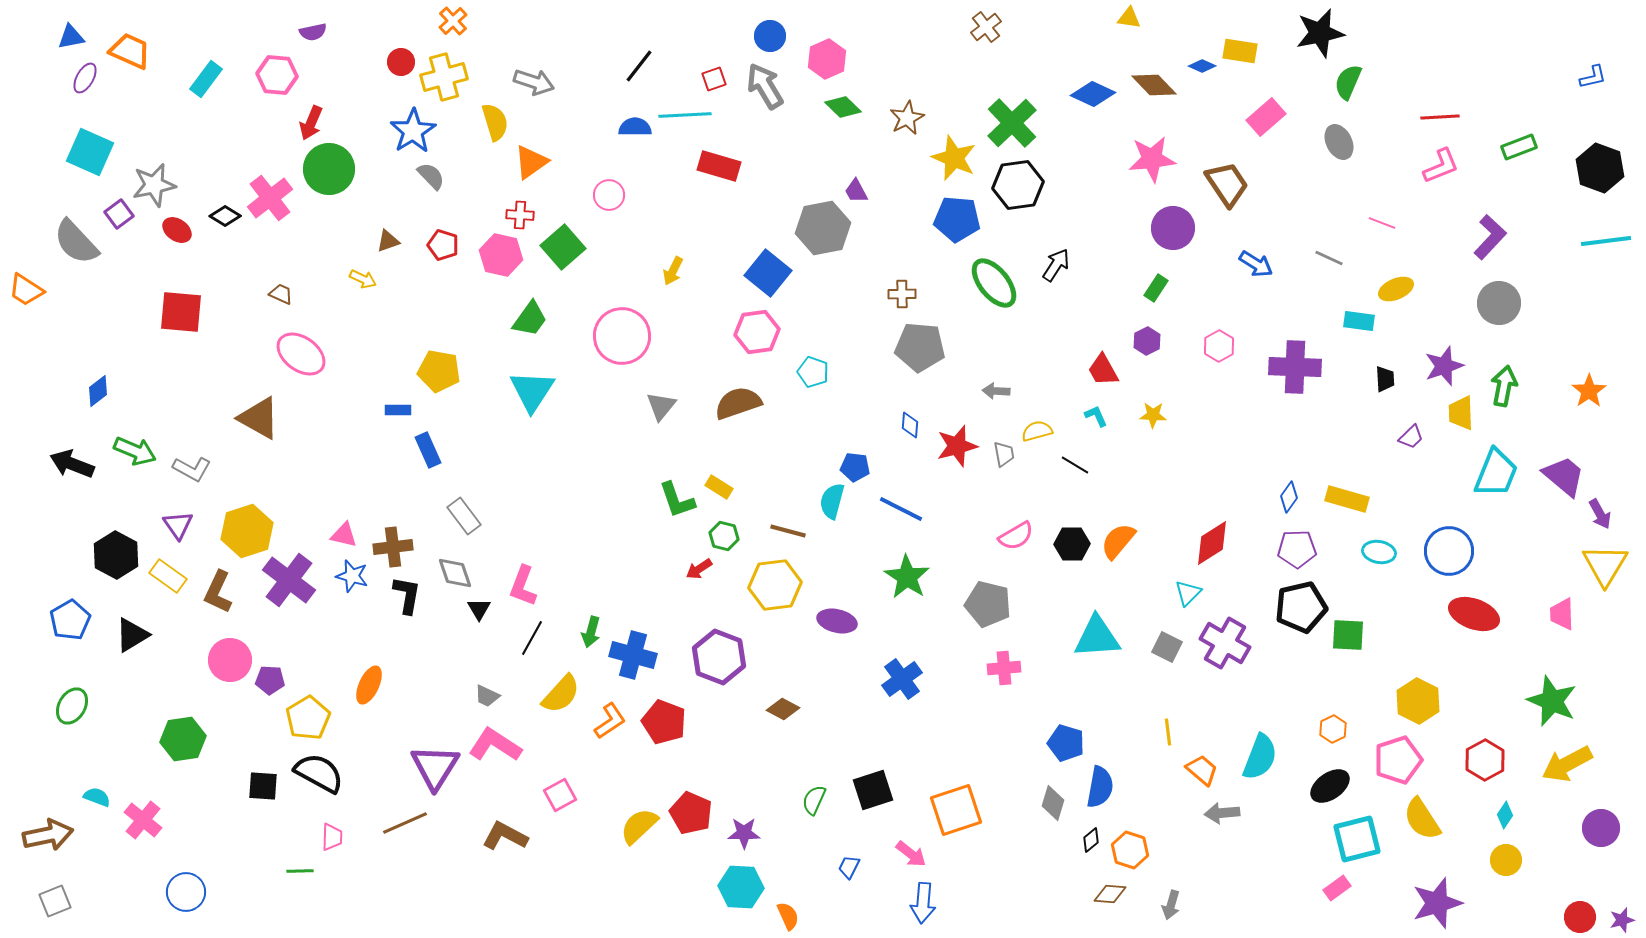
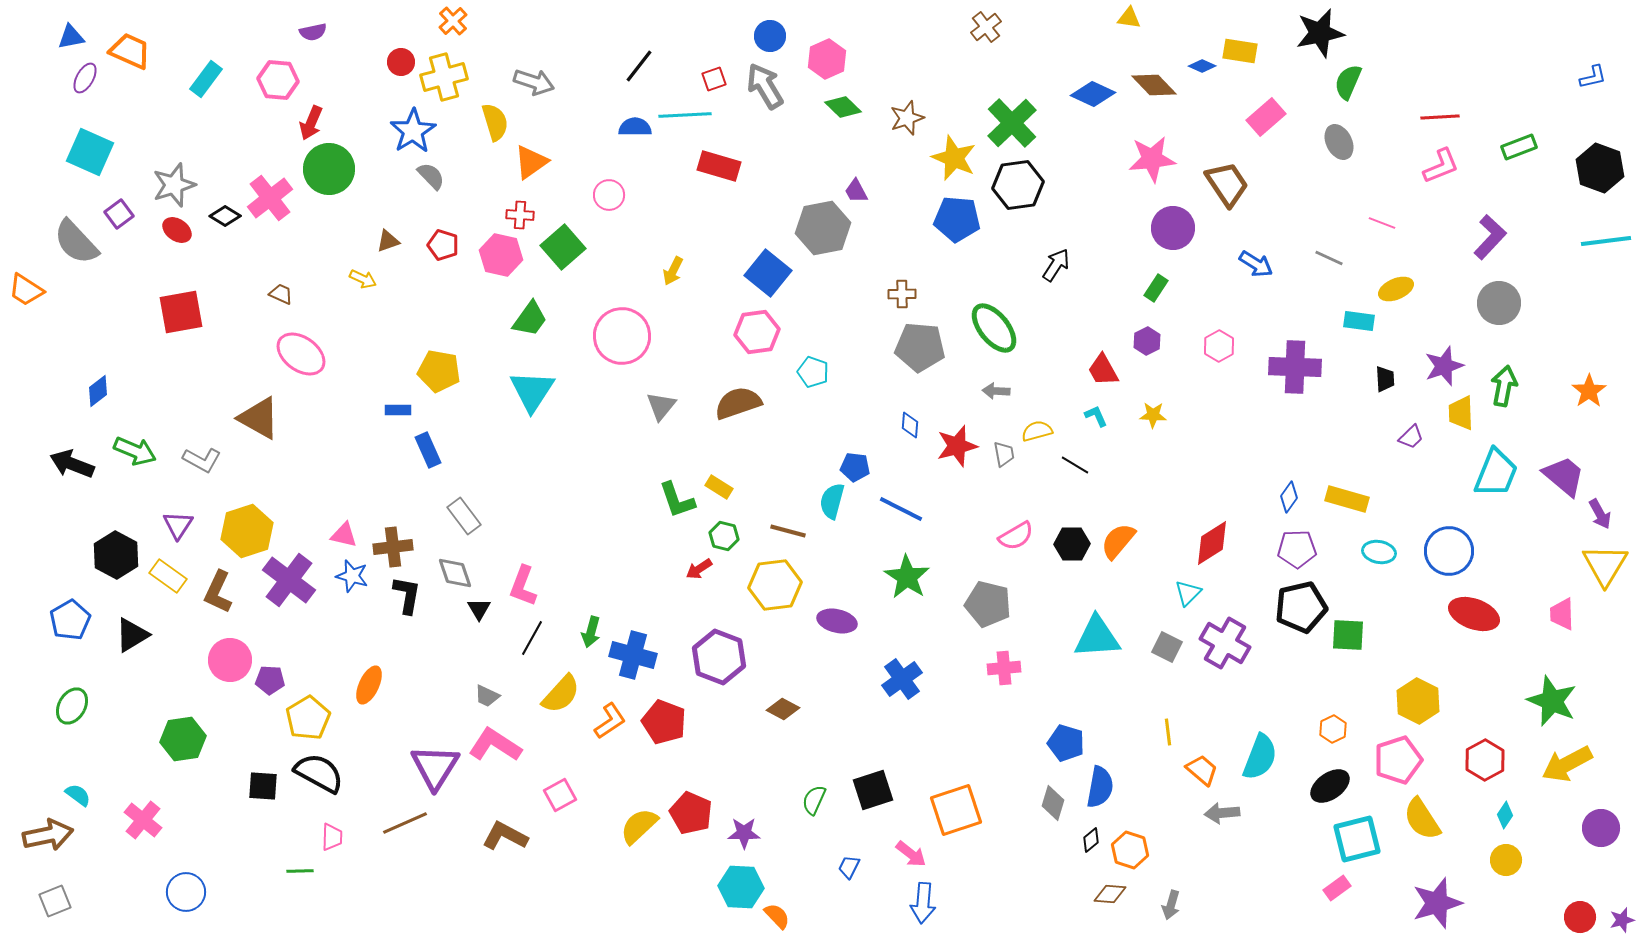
pink hexagon at (277, 75): moved 1 px right, 5 px down
brown star at (907, 118): rotated 8 degrees clockwise
gray star at (154, 185): moved 20 px right; rotated 6 degrees counterclockwise
green ellipse at (994, 283): moved 45 px down
red square at (181, 312): rotated 15 degrees counterclockwise
gray L-shape at (192, 469): moved 10 px right, 9 px up
purple triangle at (178, 525): rotated 8 degrees clockwise
cyan semicircle at (97, 797): moved 19 px left, 2 px up; rotated 16 degrees clockwise
orange semicircle at (788, 916): moved 11 px left; rotated 20 degrees counterclockwise
